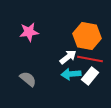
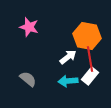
pink star: moved 5 px up; rotated 24 degrees clockwise
red line: rotated 70 degrees clockwise
cyan arrow: moved 3 px left, 7 px down
